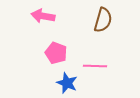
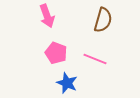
pink arrow: moved 4 px right; rotated 120 degrees counterclockwise
pink line: moved 7 px up; rotated 20 degrees clockwise
